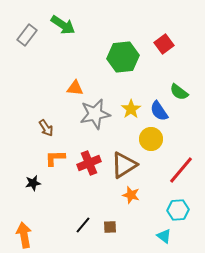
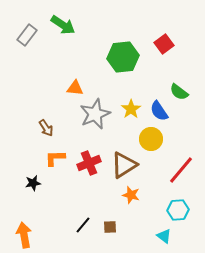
gray star: rotated 12 degrees counterclockwise
